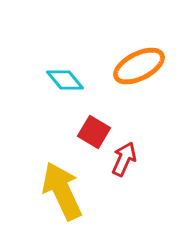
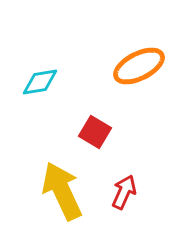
cyan diamond: moved 25 px left, 2 px down; rotated 60 degrees counterclockwise
red square: moved 1 px right
red arrow: moved 33 px down
